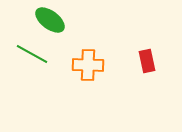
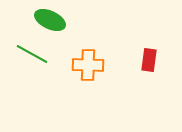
green ellipse: rotated 12 degrees counterclockwise
red rectangle: moved 2 px right, 1 px up; rotated 20 degrees clockwise
